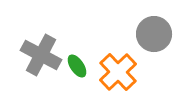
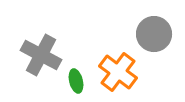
green ellipse: moved 1 px left, 15 px down; rotated 20 degrees clockwise
orange cross: rotated 9 degrees counterclockwise
